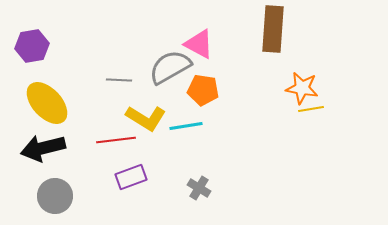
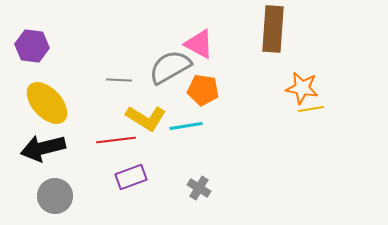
purple hexagon: rotated 16 degrees clockwise
